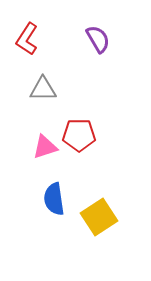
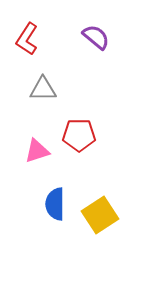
purple semicircle: moved 2 px left, 2 px up; rotated 20 degrees counterclockwise
pink triangle: moved 8 px left, 4 px down
blue semicircle: moved 1 px right, 5 px down; rotated 8 degrees clockwise
yellow square: moved 1 px right, 2 px up
